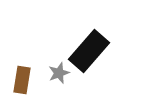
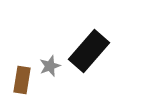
gray star: moved 9 px left, 7 px up
